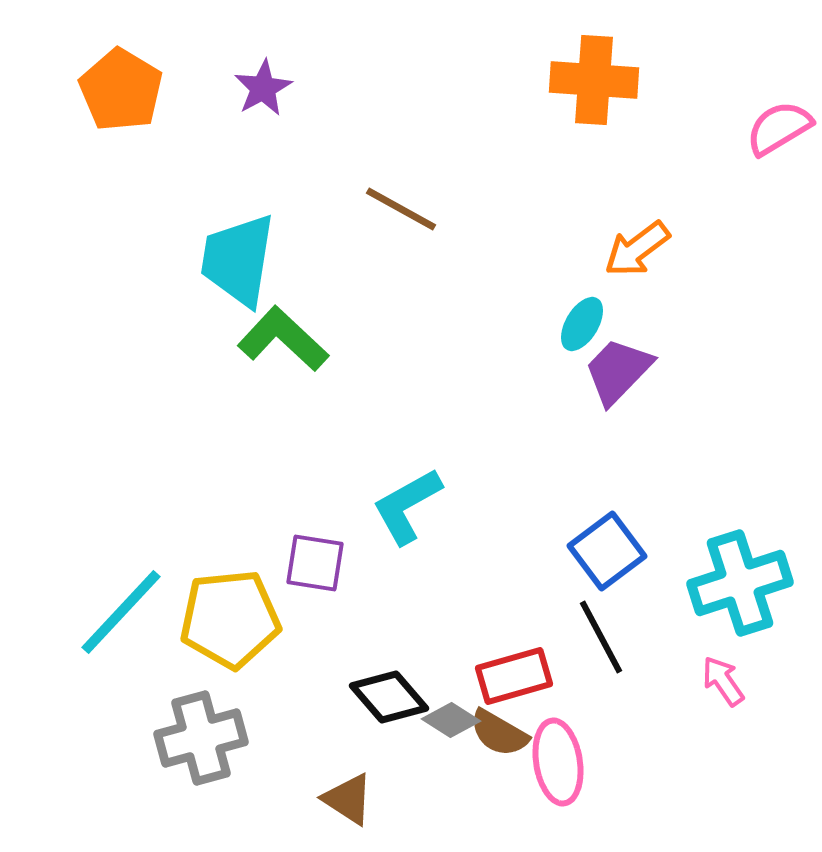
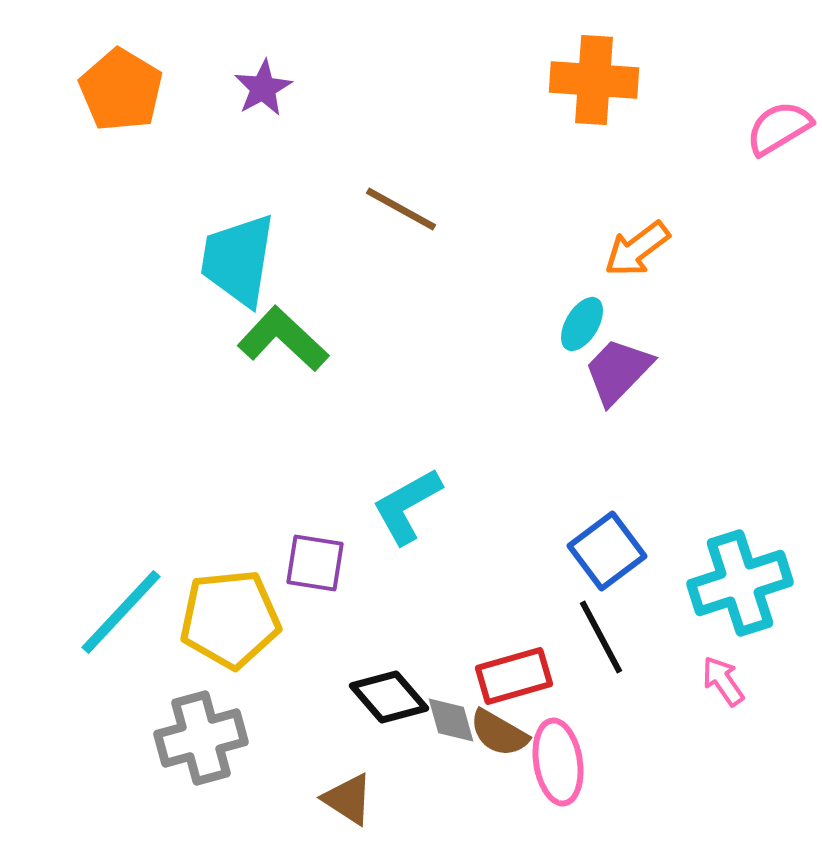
gray diamond: rotated 42 degrees clockwise
